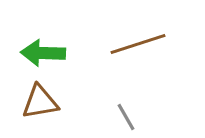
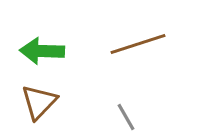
green arrow: moved 1 px left, 2 px up
brown triangle: moved 1 px left; rotated 36 degrees counterclockwise
